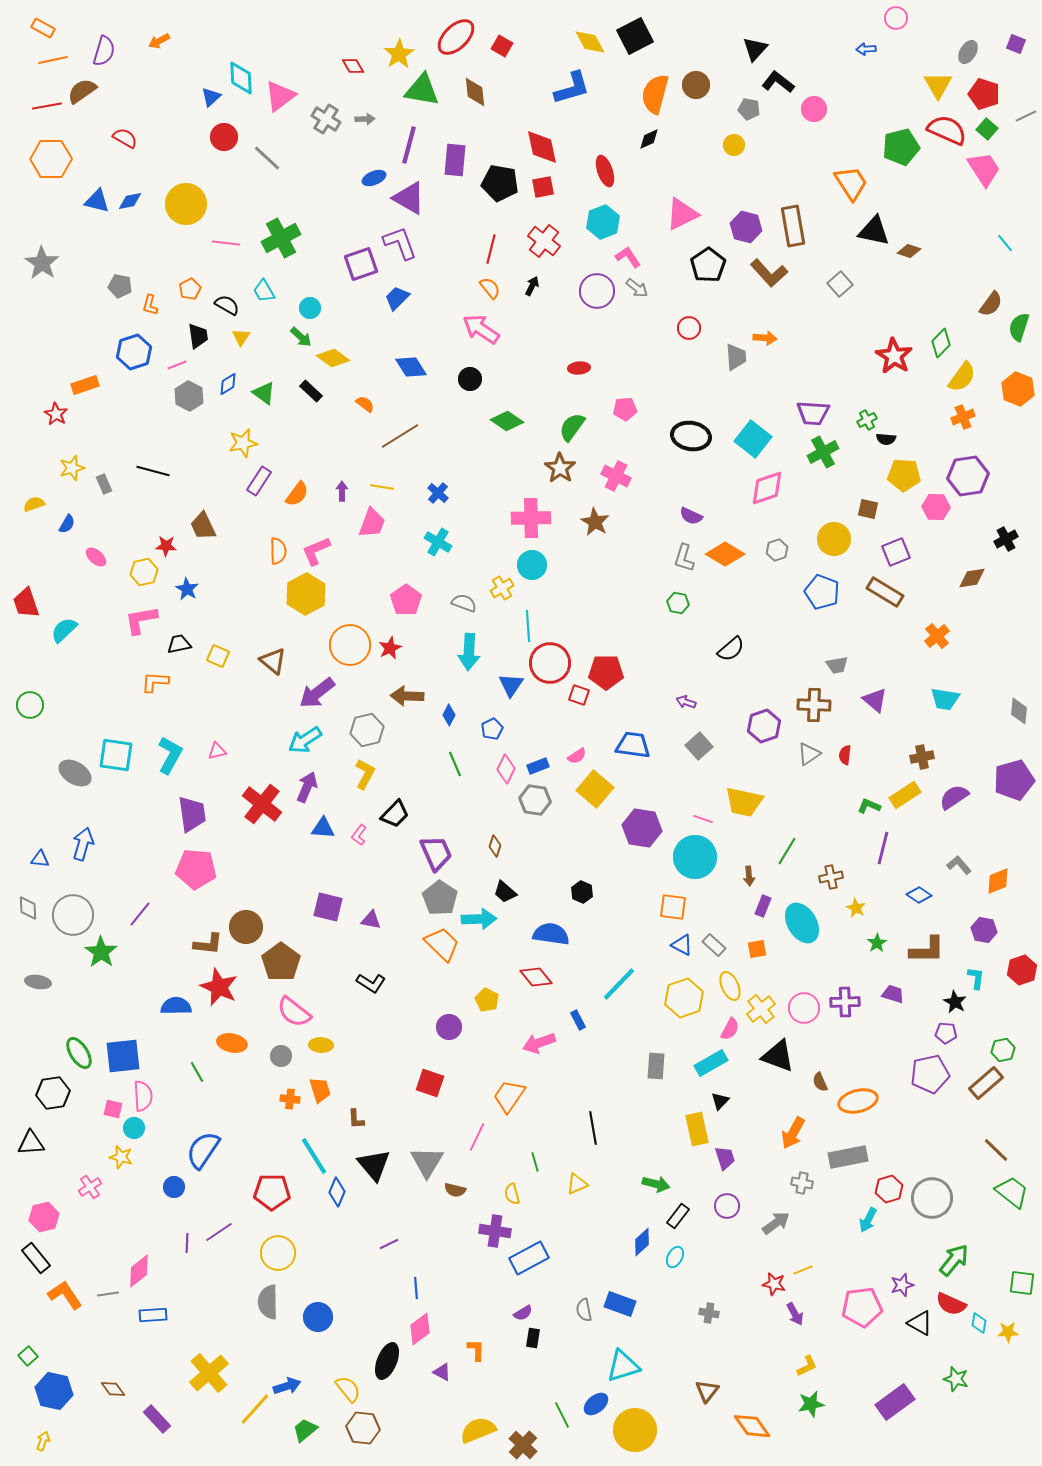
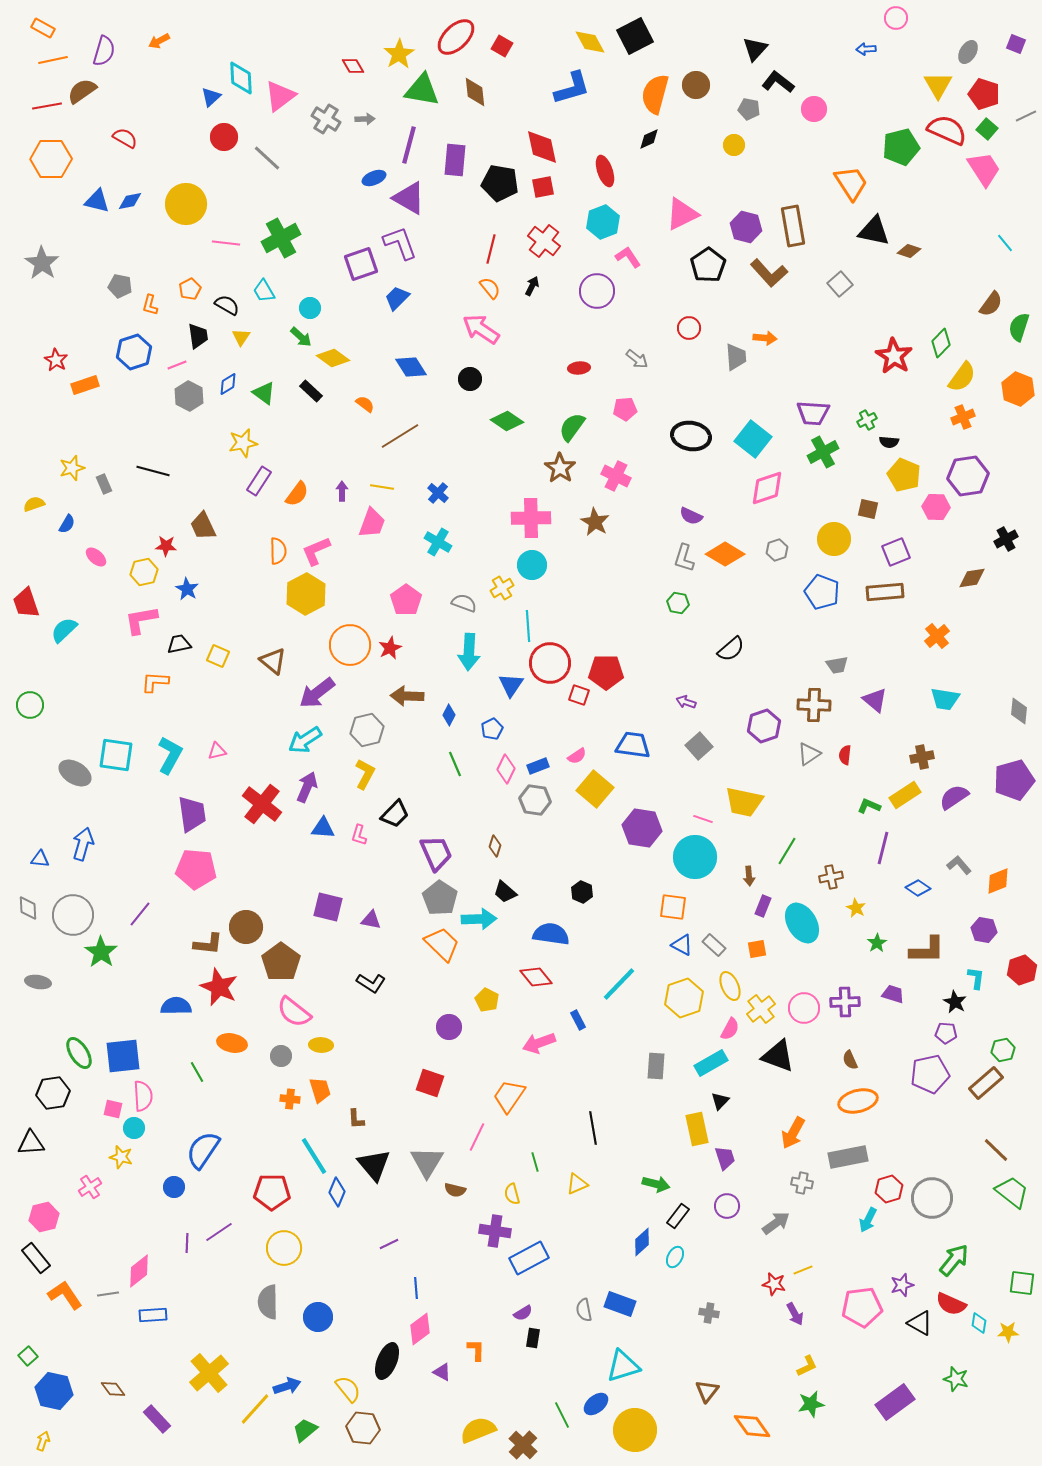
gray arrow at (637, 288): moved 71 px down
red star at (56, 414): moved 54 px up
black semicircle at (886, 439): moved 3 px right, 3 px down
yellow pentagon at (904, 475): rotated 20 degrees clockwise
brown rectangle at (885, 592): rotated 36 degrees counterclockwise
pink L-shape at (359, 835): rotated 20 degrees counterclockwise
blue diamond at (919, 895): moved 1 px left, 7 px up
brown semicircle at (820, 1082): moved 30 px right, 22 px up
yellow circle at (278, 1253): moved 6 px right, 5 px up
